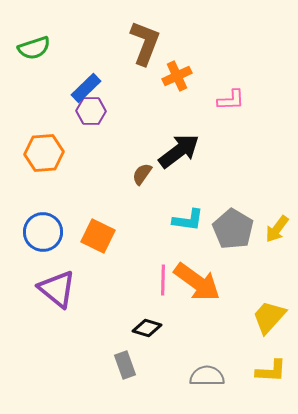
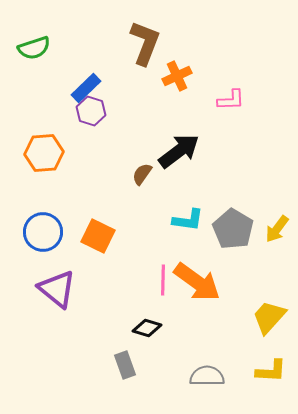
purple hexagon: rotated 16 degrees clockwise
